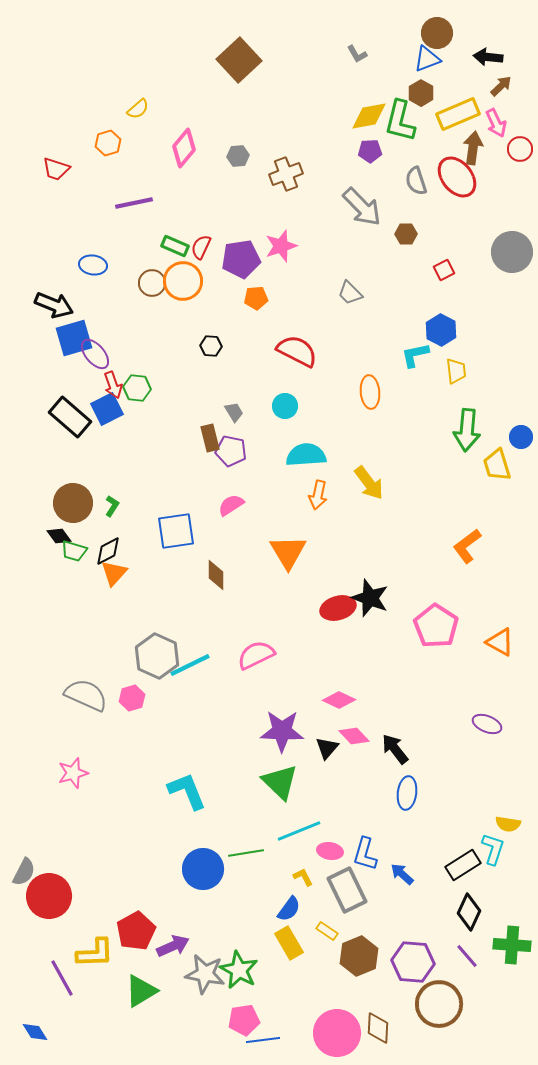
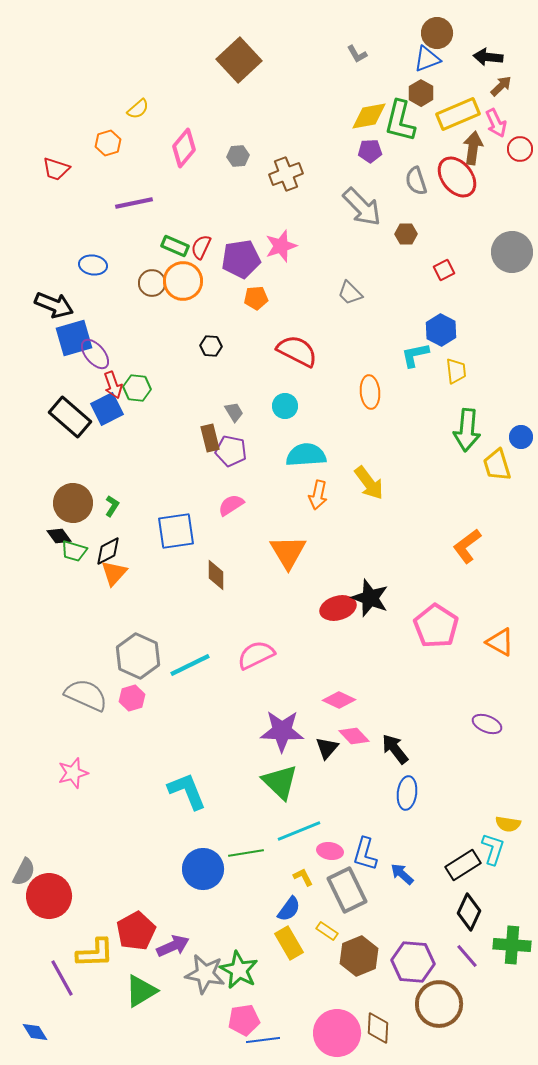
gray hexagon at (157, 656): moved 19 px left
